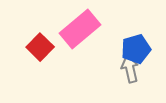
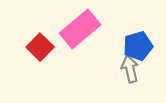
blue pentagon: moved 2 px right, 3 px up
